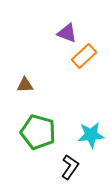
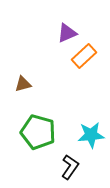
purple triangle: rotated 45 degrees counterclockwise
brown triangle: moved 2 px left, 1 px up; rotated 12 degrees counterclockwise
